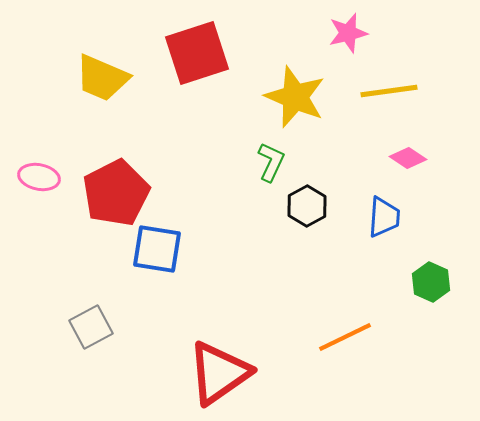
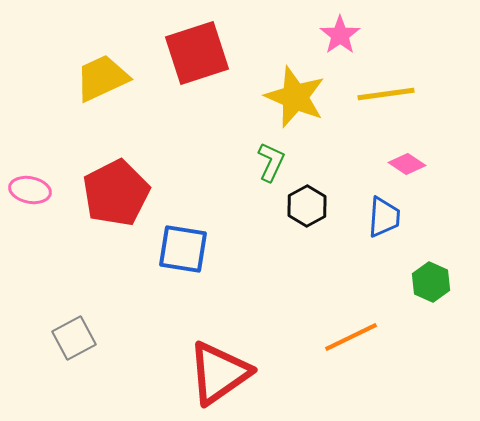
pink star: moved 8 px left, 2 px down; rotated 21 degrees counterclockwise
yellow trapezoid: rotated 132 degrees clockwise
yellow line: moved 3 px left, 3 px down
pink diamond: moved 1 px left, 6 px down
pink ellipse: moved 9 px left, 13 px down
blue square: moved 26 px right
gray square: moved 17 px left, 11 px down
orange line: moved 6 px right
